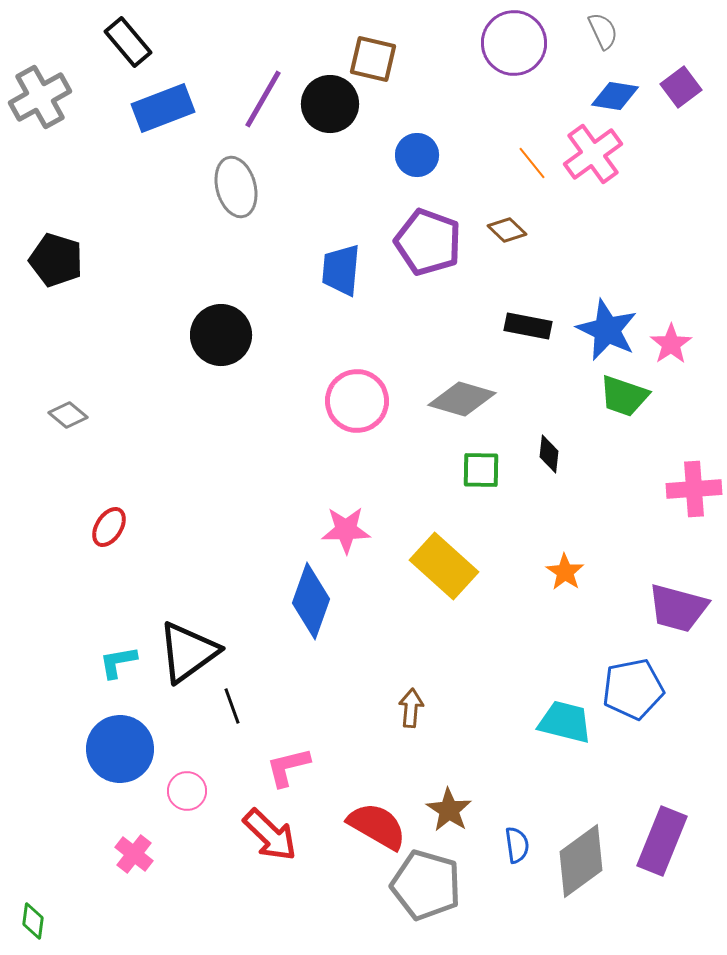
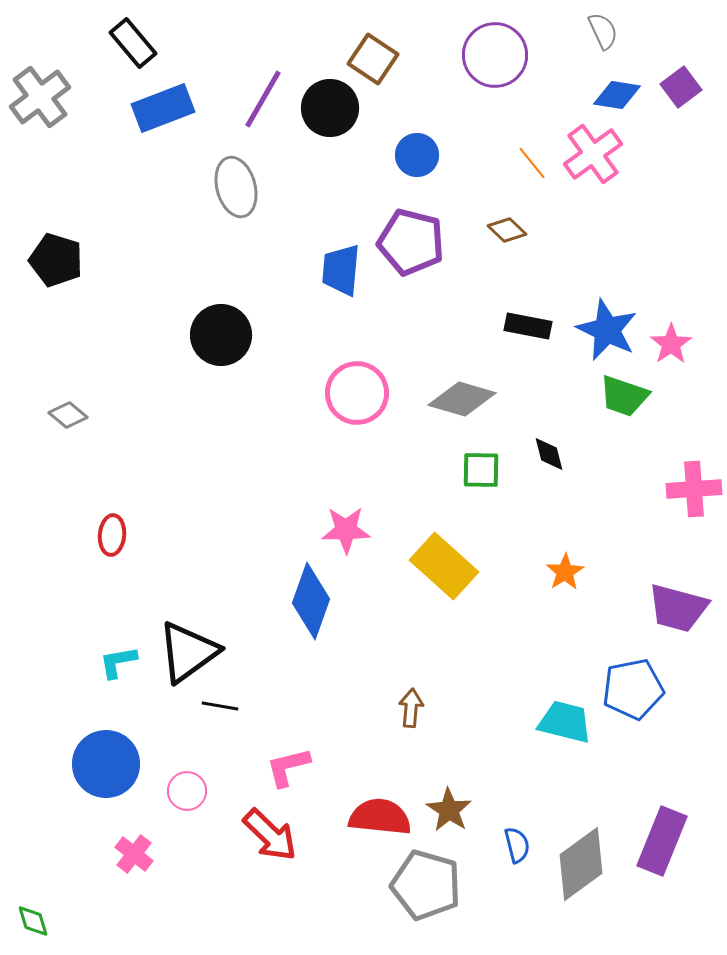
black rectangle at (128, 42): moved 5 px right, 1 px down
purple circle at (514, 43): moved 19 px left, 12 px down
brown square at (373, 59): rotated 21 degrees clockwise
blue diamond at (615, 96): moved 2 px right, 1 px up
gray cross at (40, 97): rotated 8 degrees counterclockwise
black circle at (330, 104): moved 4 px down
purple pentagon at (428, 242): moved 17 px left; rotated 6 degrees counterclockwise
pink circle at (357, 401): moved 8 px up
black diamond at (549, 454): rotated 21 degrees counterclockwise
red ellipse at (109, 527): moved 3 px right, 8 px down; rotated 27 degrees counterclockwise
orange star at (565, 572): rotated 6 degrees clockwise
black line at (232, 706): moved 12 px left; rotated 60 degrees counterclockwise
blue circle at (120, 749): moved 14 px left, 15 px down
red semicircle at (377, 826): moved 3 px right, 9 px up; rotated 24 degrees counterclockwise
blue semicircle at (517, 845): rotated 6 degrees counterclockwise
gray diamond at (581, 861): moved 3 px down
green diamond at (33, 921): rotated 24 degrees counterclockwise
